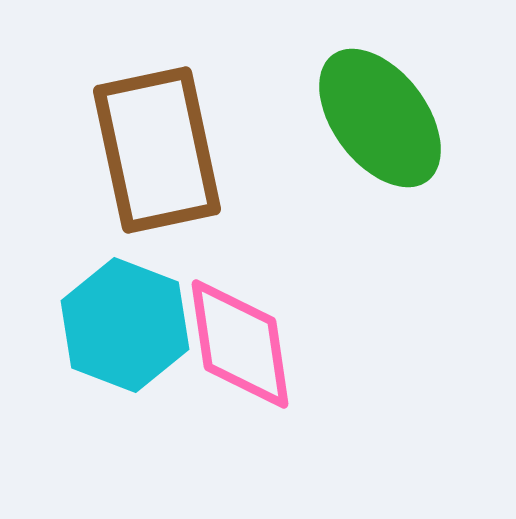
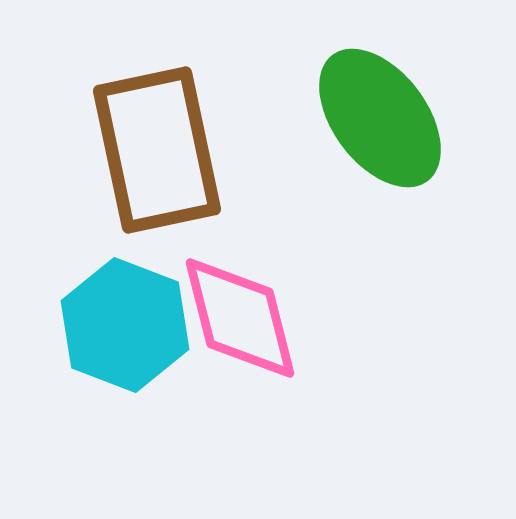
pink diamond: moved 26 px up; rotated 6 degrees counterclockwise
